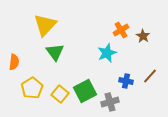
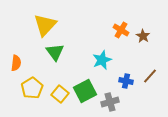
orange cross: rotated 28 degrees counterclockwise
cyan star: moved 5 px left, 7 px down
orange semicircle: moved 2 px right, 1 px down
